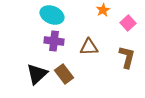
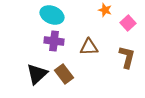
orange star: moved 2 px right; rotated 24 degrees counterclockwise
